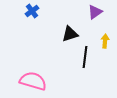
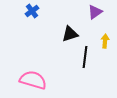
pink semicircle: moved 1 px up
